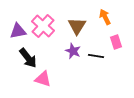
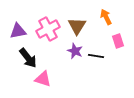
orange arrow: moved 1 px right
pink cross: moved 5 px right, 3 px down; rotated 20 degrees clockwise
pink rectangle: moved 2 px right, 1 px up
purple star: moved 2 px right
